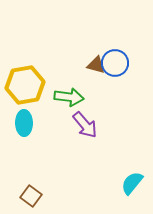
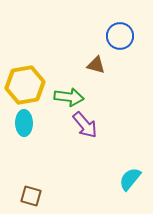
blue circle: moved 5 px right, 27 px up
cyan semicircle: moved 2 px left, 4 px up
brown square: rotated 20 degrees counterclockwise
